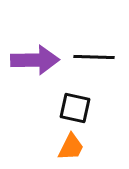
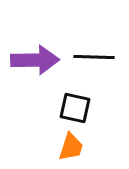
orange trapezoid: rotated 8 degrees counterclockwise
